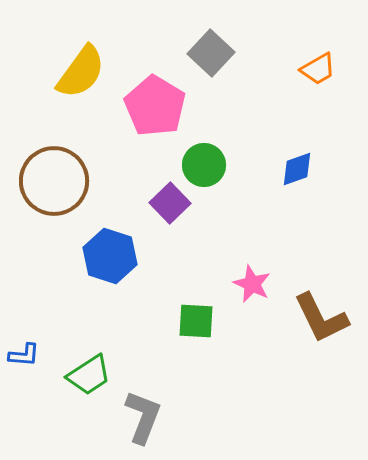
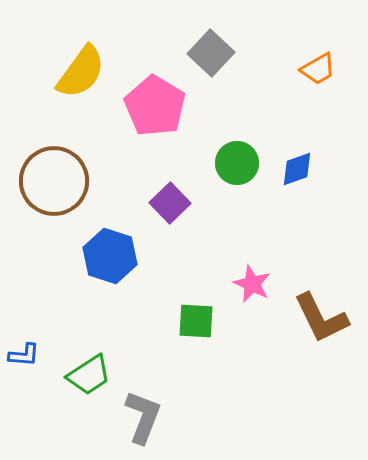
green circle: moved 33 px right, 2 px up
